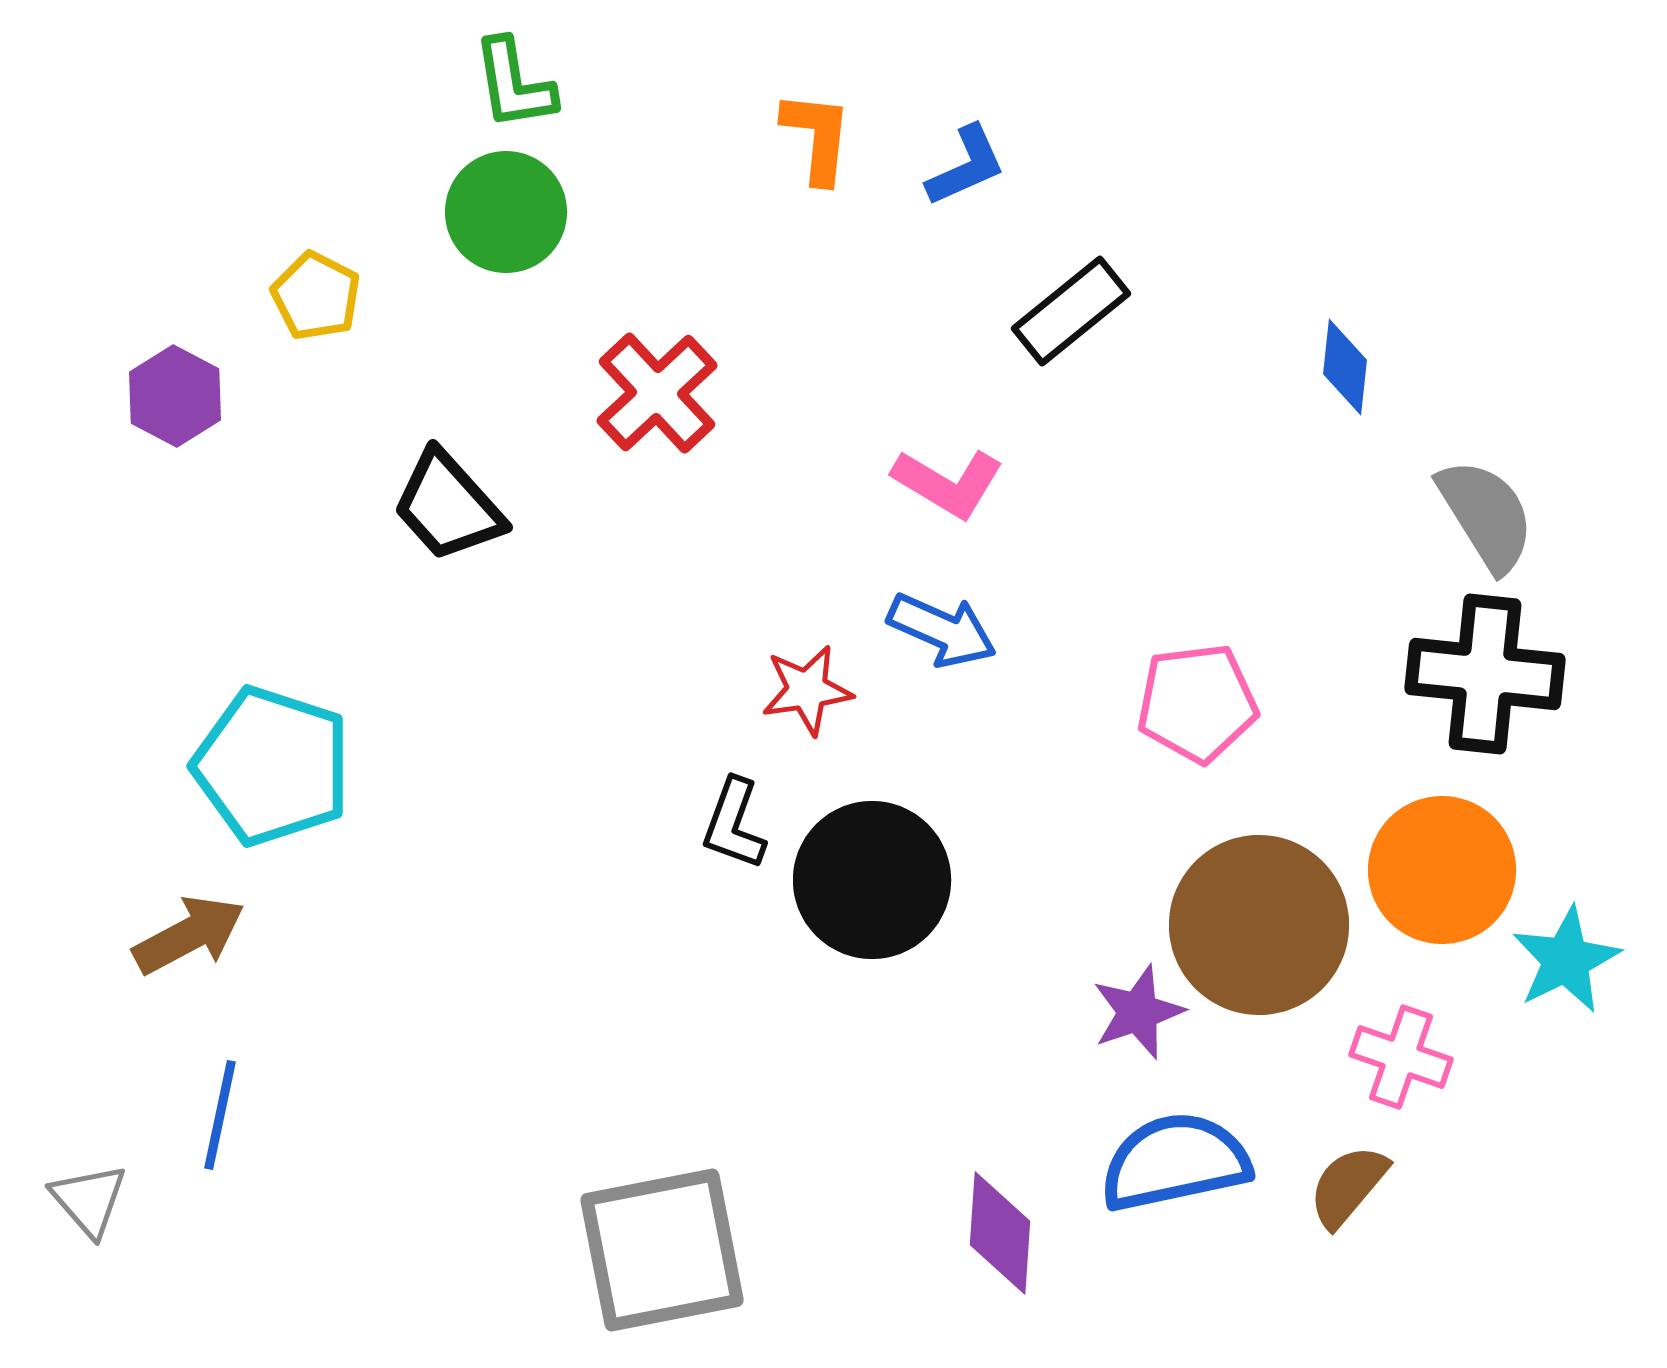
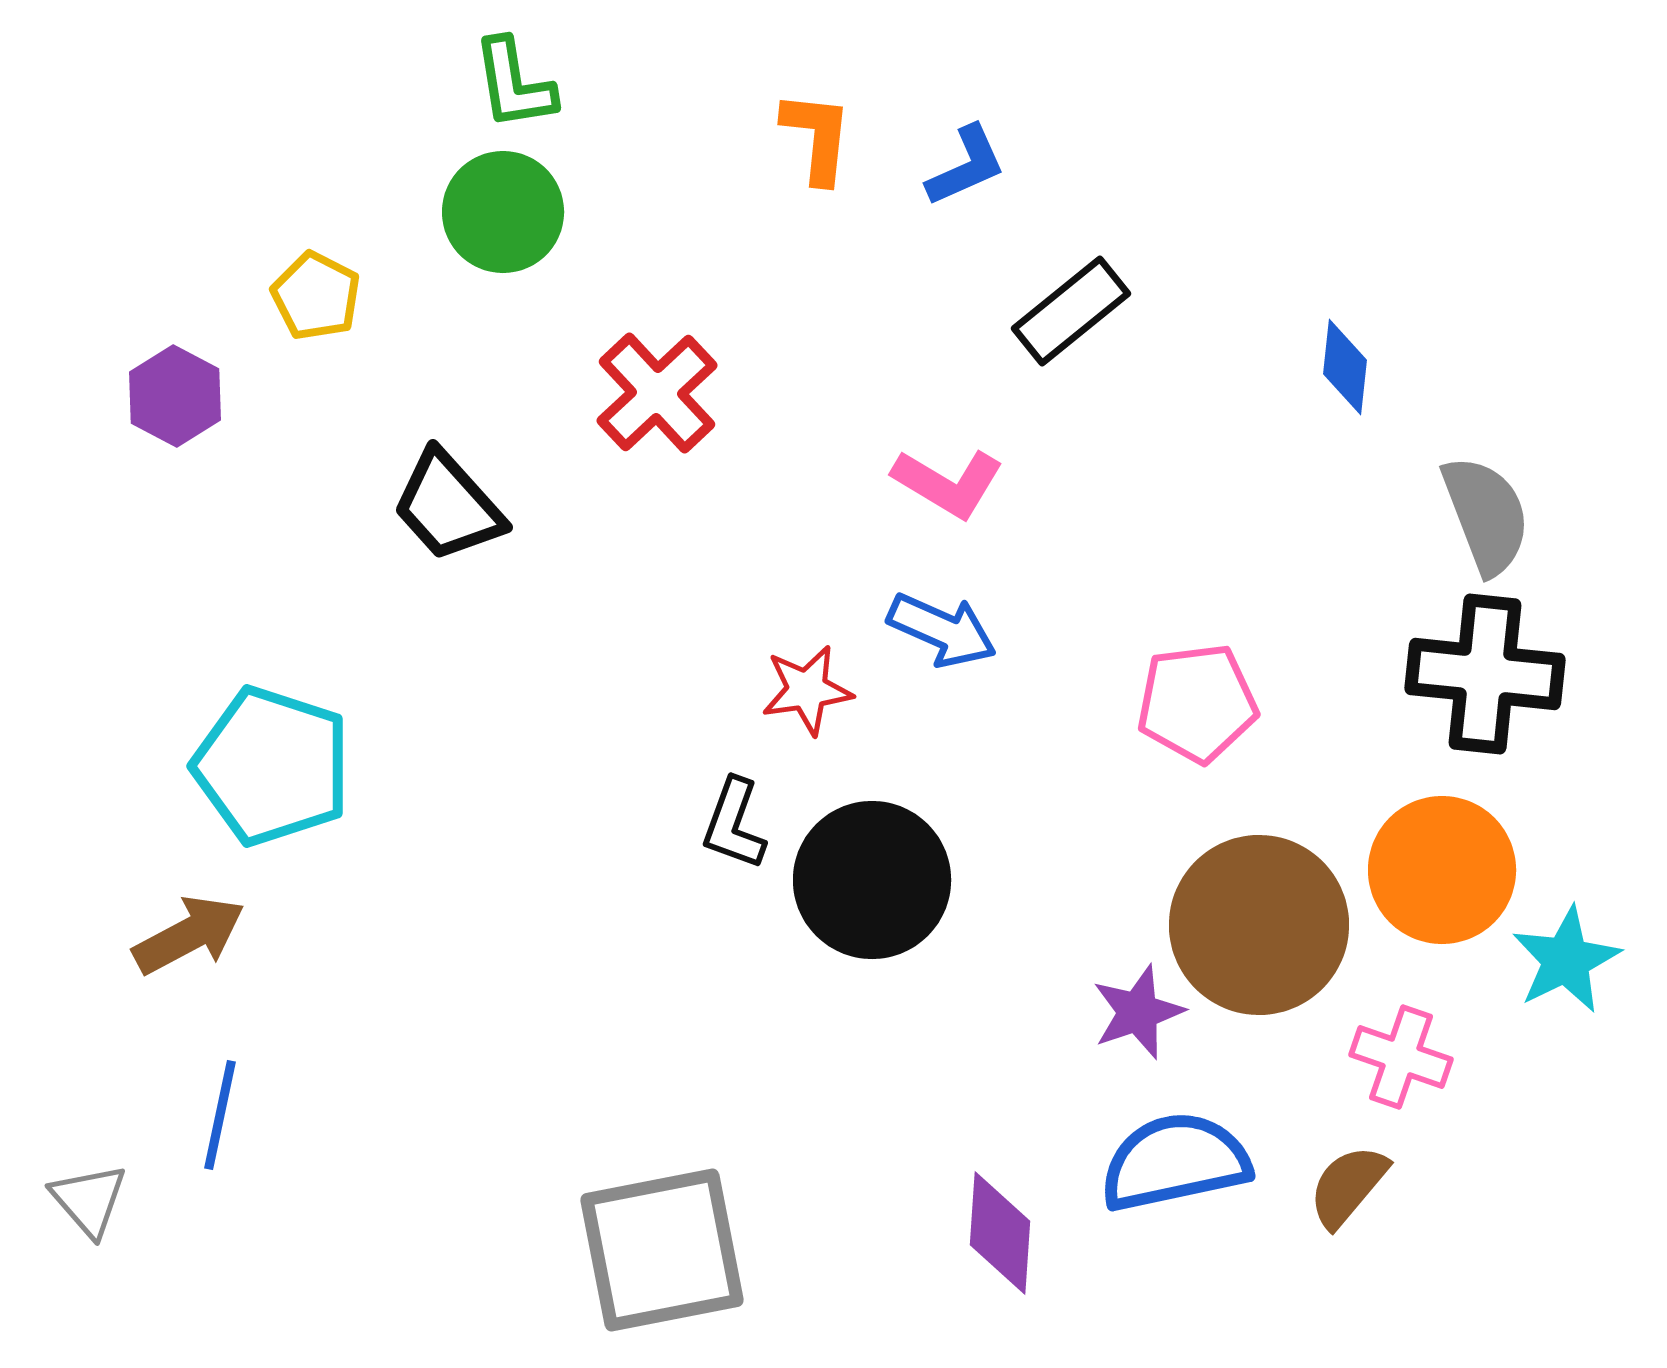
green circle: moved 3 px left
gray semicircle: rotated 11 degrees clockwise
